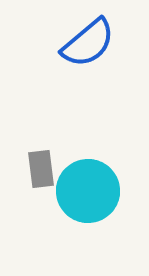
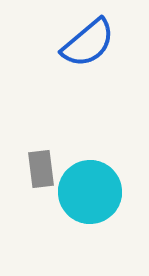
cyan circle: moved 2 px right, 1 px down
